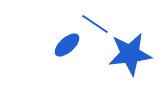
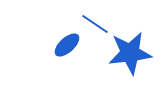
blue star: moved 1 px up
